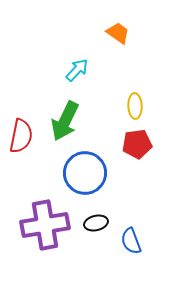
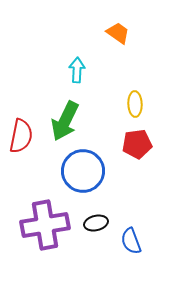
cyan arrow: rotated 40 degrees counterclockwise
yellow ellipse: moved 2 px up
blue circle: moved 2 px left, 2 px up
